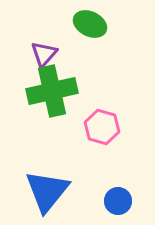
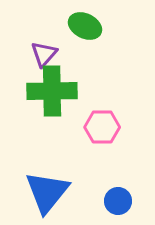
green ellipse: moved 5 px left, 2 px down
green cross: rotated 12 degrees clockwise
pink hexagon: rotated 16 degrees counterclockwise
blue triangle: moved 1 px down
